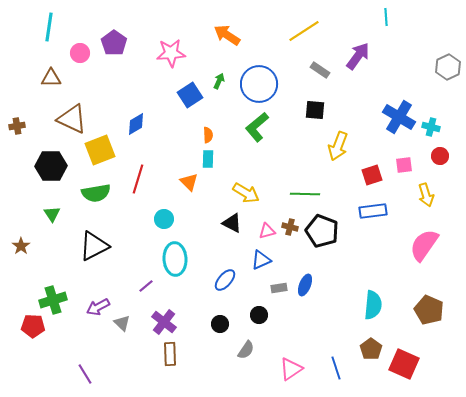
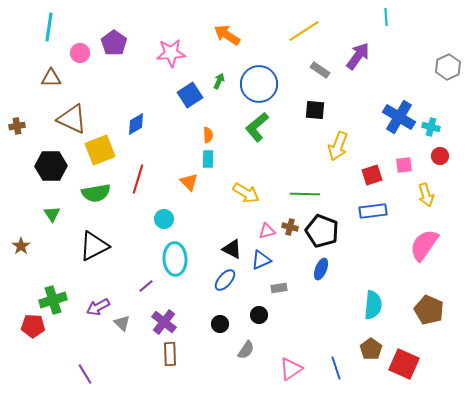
black triangle at (232, 223): moved 26 px down
blue ellipse at (305, 285): moved 16 px right, 16 px up
